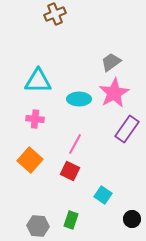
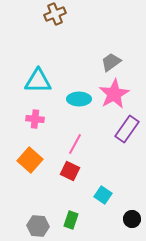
pink star: moved 1 px down
